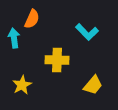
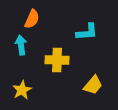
cyan L-shape: rotated 50 degrees counterclockwise
cyan arrow: moved 7 px right, 7 px down
yellow star: moved 5 px down
